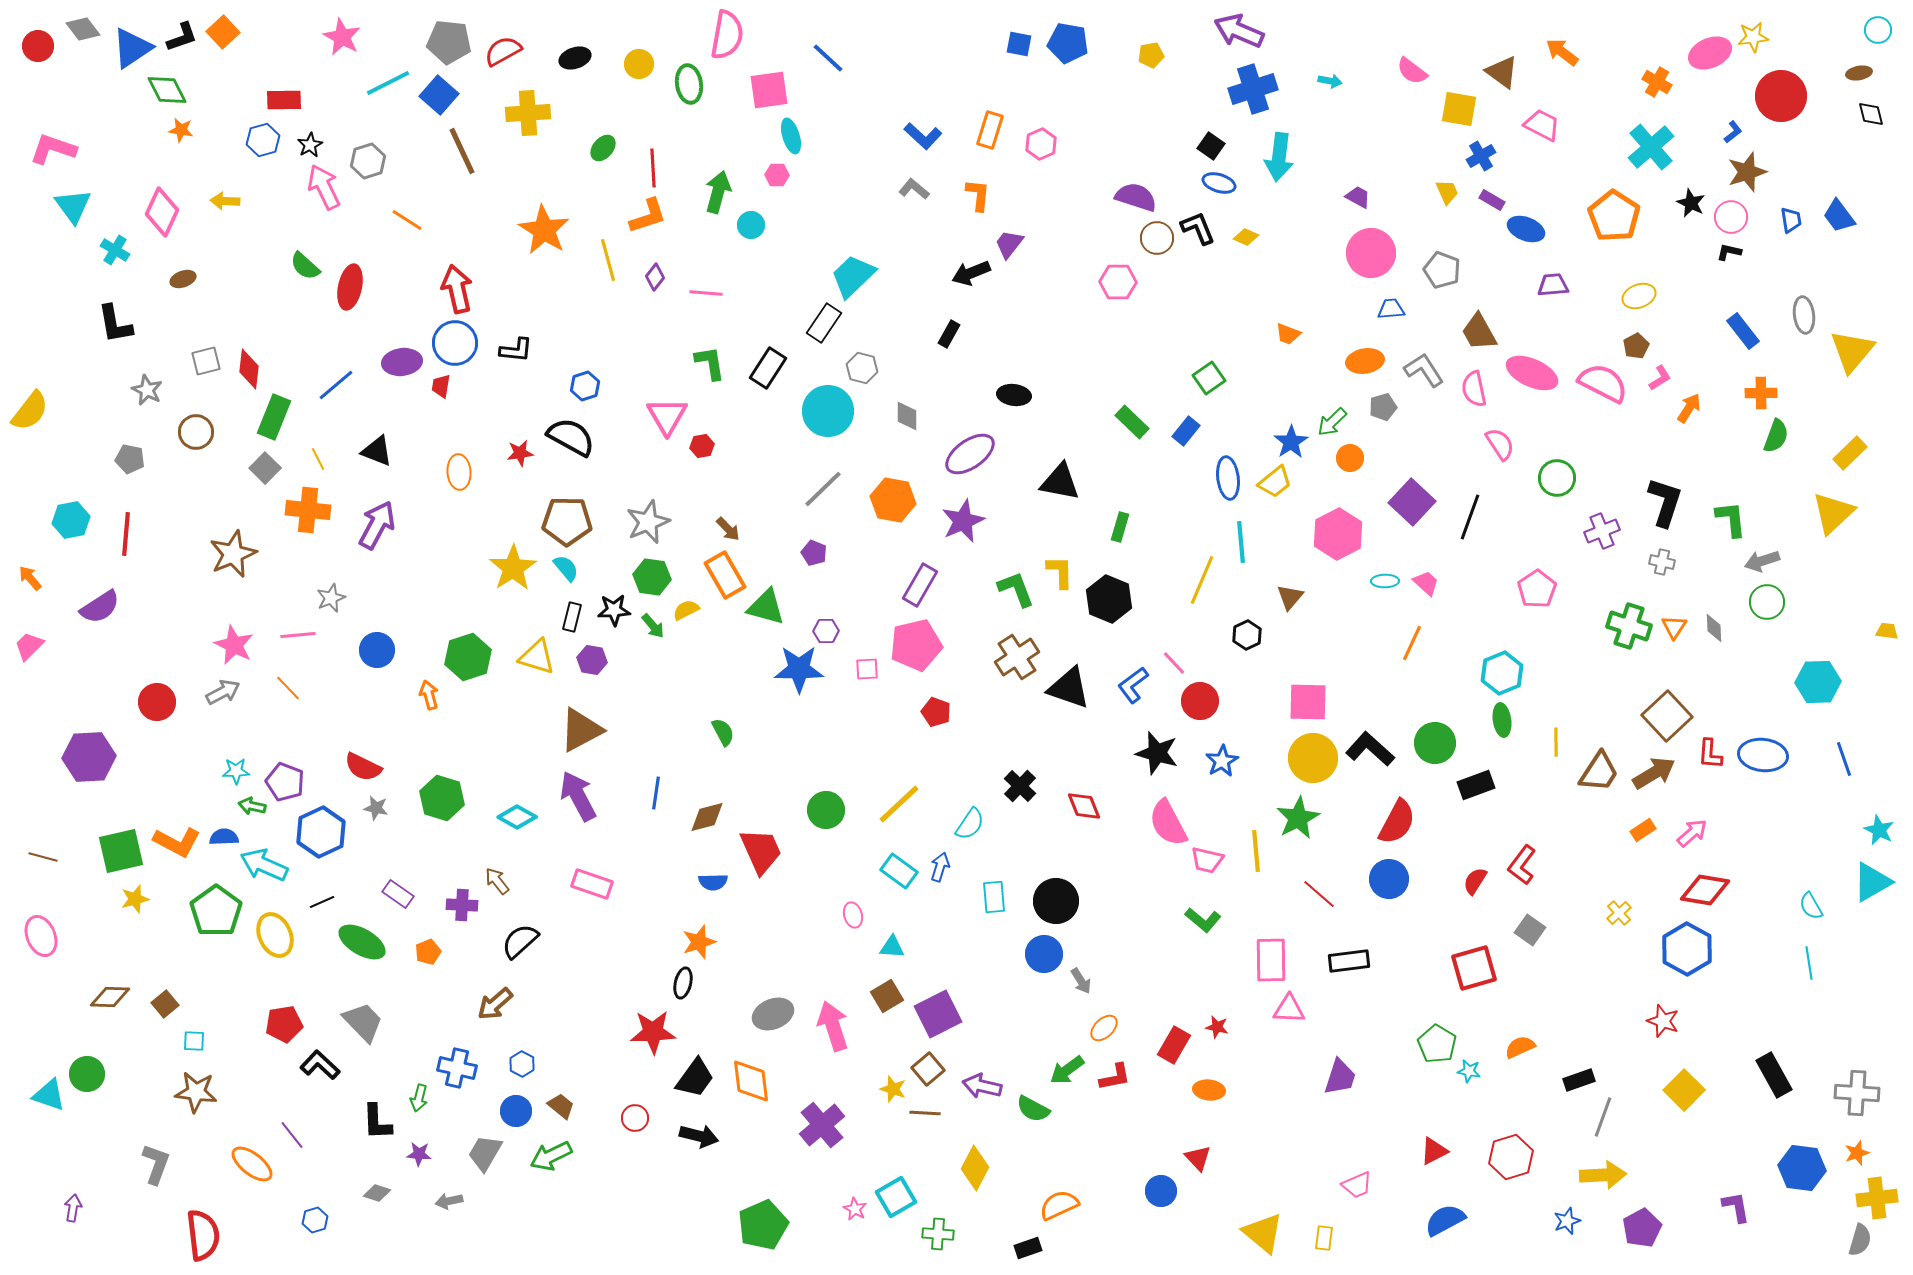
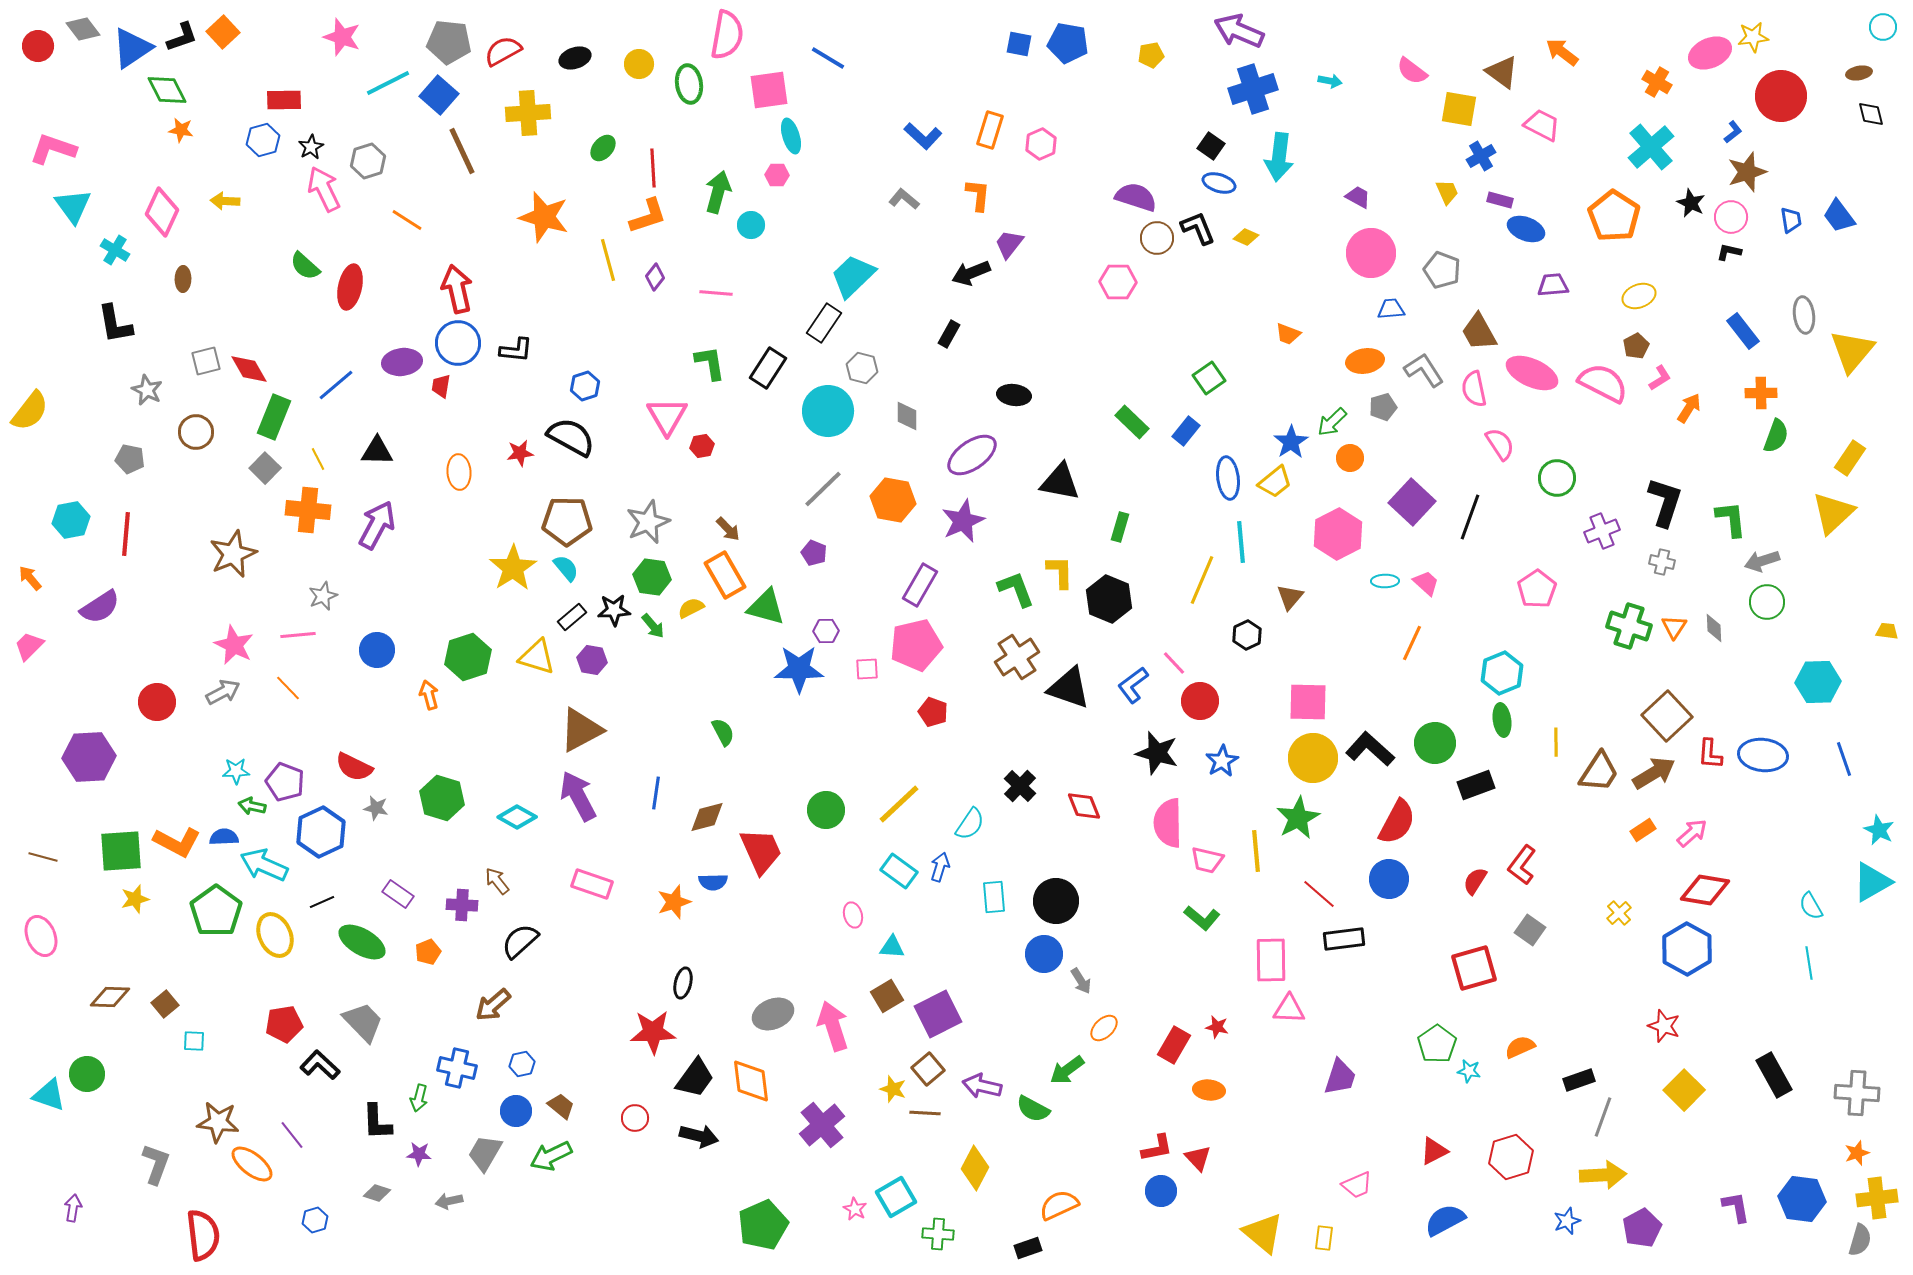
cyan circle at (1878, 30): moved 5 px right, 3 px up
pink star at (342, 37): rotated 9 degrees counterclockwise
blue line at (828, 58): rotated 12 degrees counterclockwise
black star at (310, 145): moved 1 px right, 2 px down
pink arrow at (324, 187): moved 2 px down
gray L-shape at (914, 189): moved 10 px left, 10 px down
purple rectangle at (1492, 200): moved 8 px right; rotated 15 degrees counterclockwise
orange star at (544, 230): moved 13 px up; rotated 15 degrees counterclockwise
brown ellipse at (183, 279): rotated 70 degrees counterclockwise
pink line at (706, 293): moved 10 px right
blue circle at (455, 343): moved 3 px right
red diamond at (249, 369): rotated 36 degrees counterclockwise
black triangle at (377, 451): rotated 20 degrees counterclockwise
yellow rectangle at (1850, 453): moved 5 px down; rotated 12 degrees counterclockwise
purple ellipse at (970, 454): moved 2 px right, 1 px down
gray star at (331, 598): moved 8 px left, 2 px up
yellow semicircle at (686, 610): moved 5 px right, 2 px up
black rectangle at (572, 617): rotated 36 degrees clockwise
red pentagon at (936, 712): moved 3 px left
red semicircle at (363, 767): moved 9 px left
pink semicircle at (1168, 823): rotated 27 degrees clockwise
green square at (121, 851): rotated 9 degrees clockwise
green L-shape at (1203, 920): moved 1 px left, 2 px up
orange star at (699, 942): moved 25 px left, 40 px up
black rectangle at (1349, 961): moved 5 px left, 22 px up
brown arrow at (495, 1004): moved 2 px left, 1 px down
red star at (1663, 1021): moved 1 px right, 5 px down
green pentagon at (1437, 1044): rotated 6 degrees clockwise
blue hexagon at (522, 1064): rotated 20 degrees clockwise
red L-shape at (1115, 1077): moved 42 px right, 71 px down
brown star at (196, 1092): moved 22 px right, 30 px down
blue hexagon at (1802, 1168): moved 31 px down
